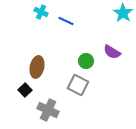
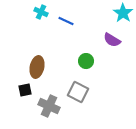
purple semicircle: moved 12 px up
gray square: moved 7 px down
black square: rotated 32 degrees clockwise
gray cross: moved 1 px right, 4 px up
